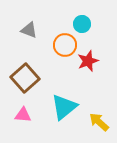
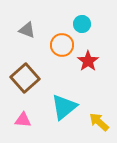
gray triangle: moved 2 px left
orange circle: moved 3 px left
red star: rotated 15 degrees counterclockwise
pink triangle: moved 5 px down
